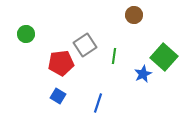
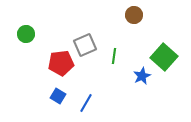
gray square: rotated 10 degrees clockwise
blue star: moved 1 px left, 2 px down
blue line: moved 12 px left; rotated 12 degrees clockwise
